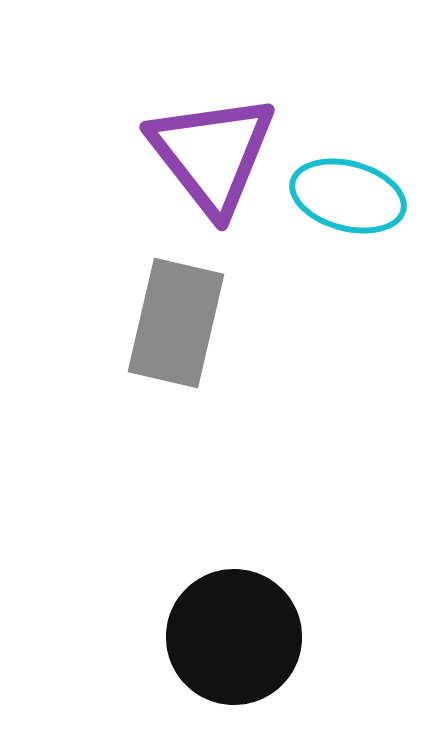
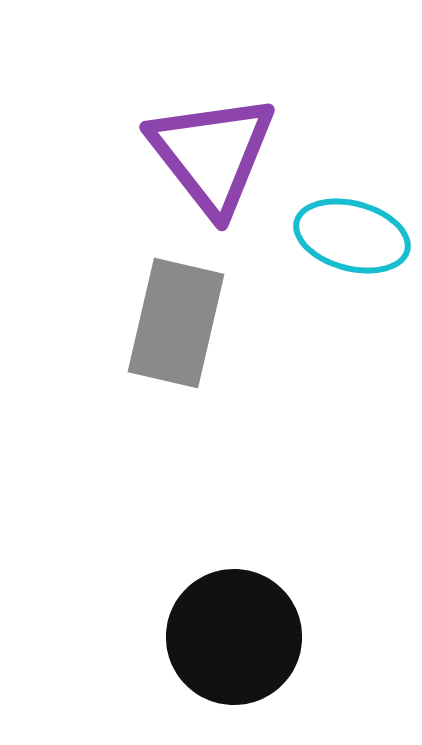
cyan ellipse: moved 4 px right, 40 px down
